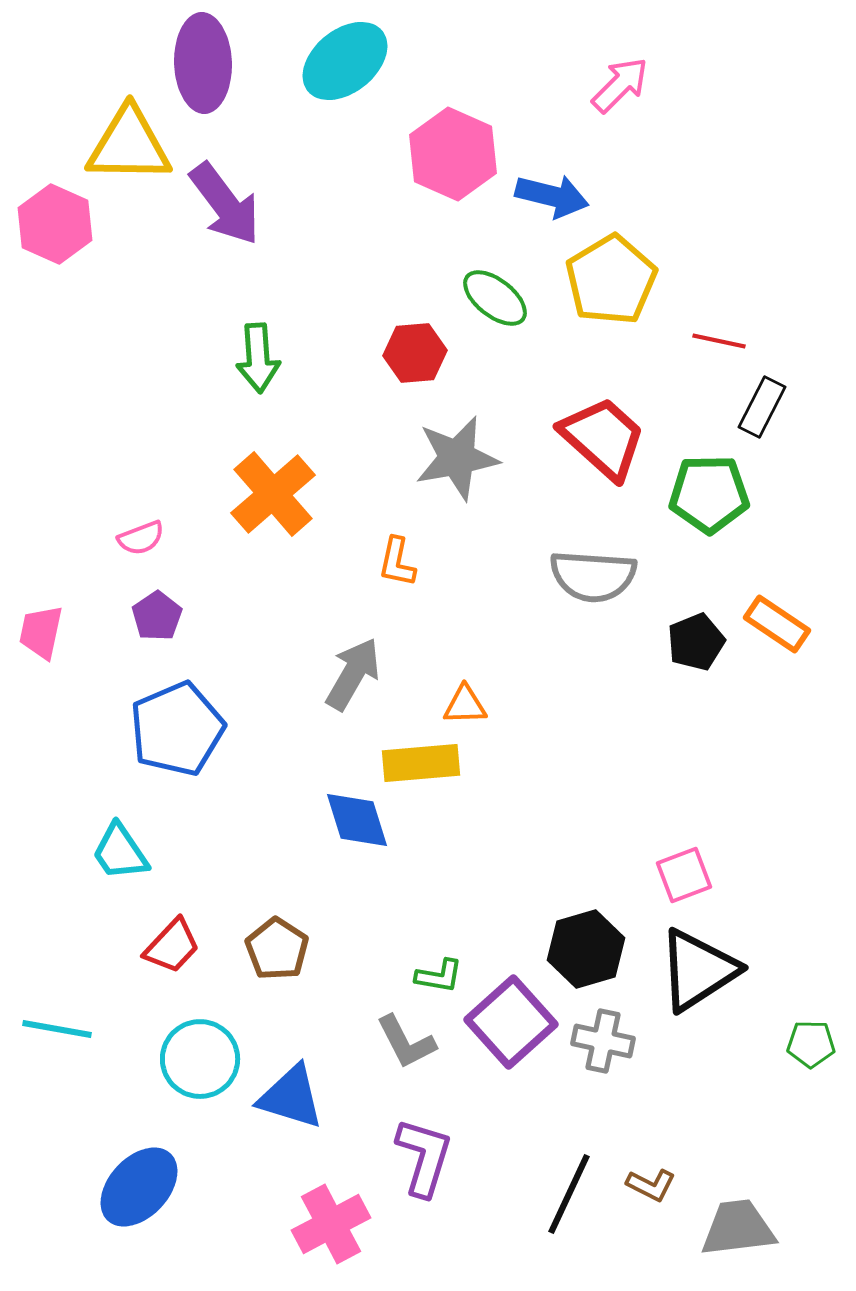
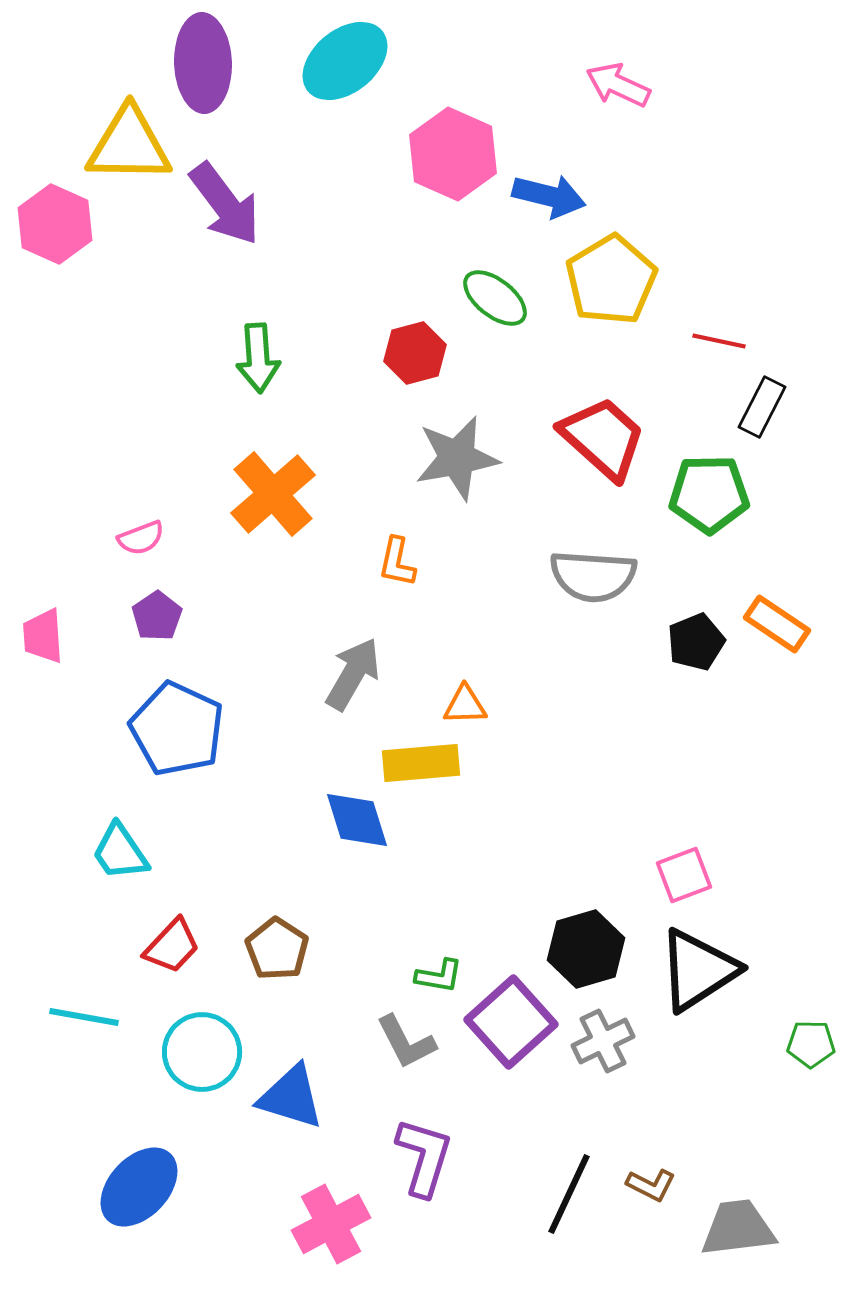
pink arrow at (620, 85): moved 2 px left; rotated 110 degrees counterclockwise
blue arrow at (552, 196): moved 3 px left
red hexagon at (415, 353): rotated 10 degrees counterclockwise
pink trapezoid at (41, 632): moved 2 px right, 4 px down; rotated 16 degrees counterclockwise
blue pentagon at (177, 729): rotated 24 degrees counterclockwise
cyan line at (57, 1029): moved 27 px right, 12 px up
gray cross at (603, 1041): rotated 38 degrees counterclockwise
cyan circle at (200, 1059): moved 2 px right, 7 px up
